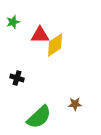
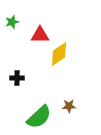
green star: moved 1 px left
yellow diamond: moved 4 px right, 9 px down
black cross: rotated 16 degrees counterclockwise
brown star: moved 6 px left, 2 px down
